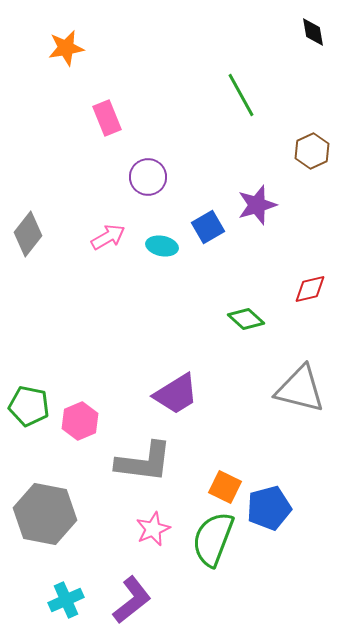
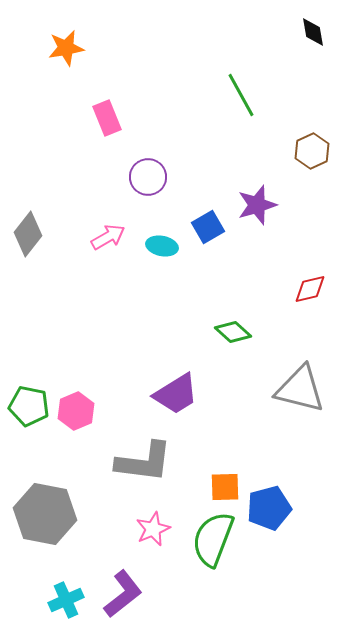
green diamond: moved 13 px left, 13 px down
pink hexagon: moved 4 px left, 10 px up
orange square: rotated 28 degrees counterclockwise
purple L-shape: moved 9 px left, 6 px up
